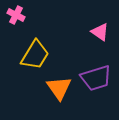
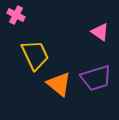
yellow trapezoid: rotated 56 degrees counterclockwise
orange triangle: moved 4 px up; rotated 16 degrees counterclockwise
